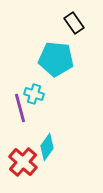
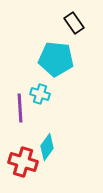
cyan cross: moved 6 px right
purple line: rotated 12 degrees clockwise
red cross: rotated 24 degrees counterclockwise
